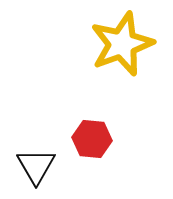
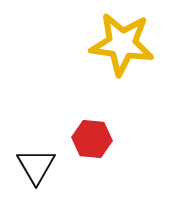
yellow star: rotated 28 degrees clockwise
